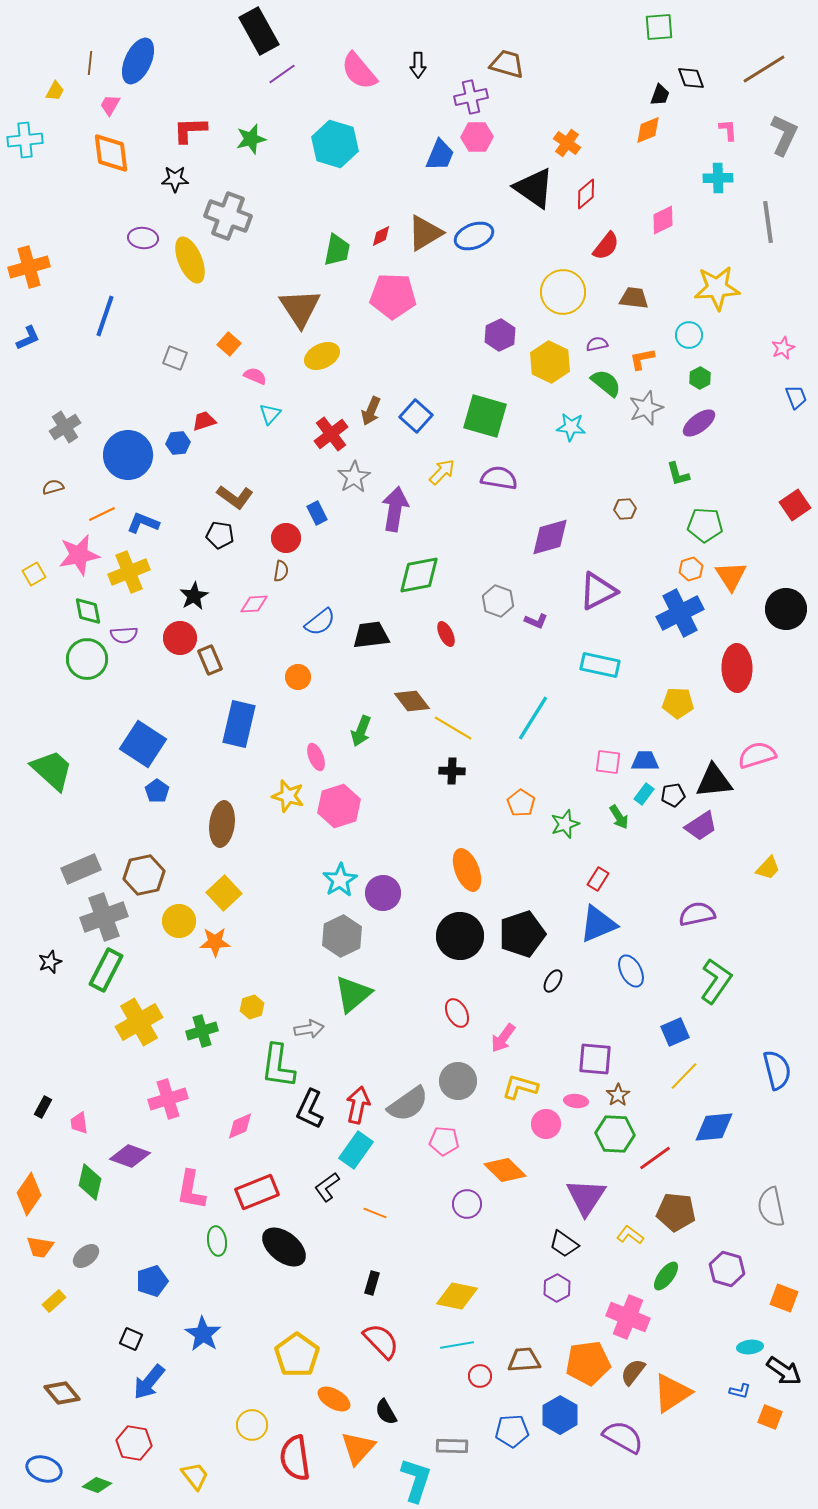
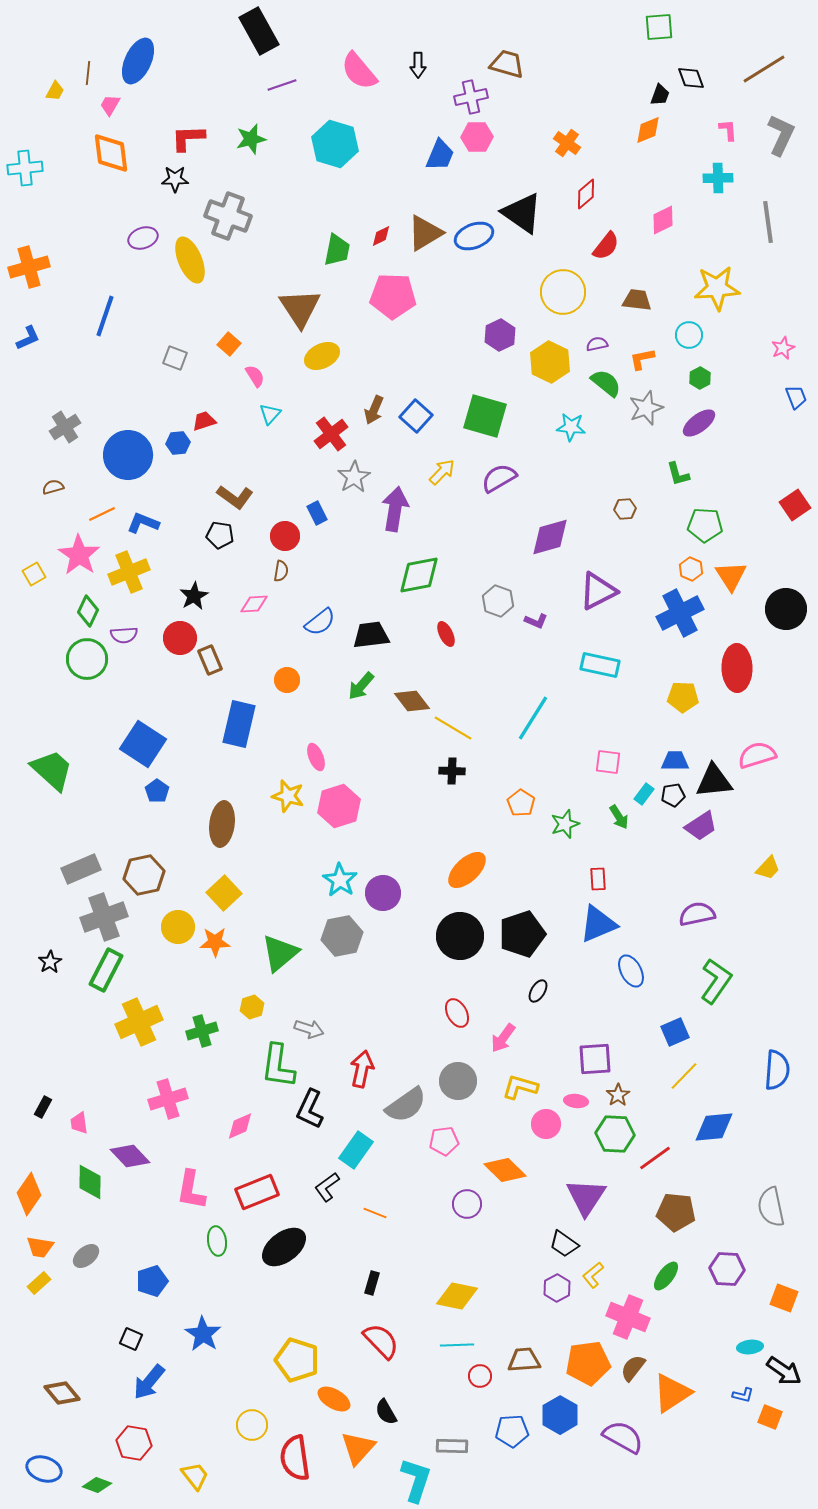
brown line at (90, 63): moved 2 px left, 10 px down
purple line at (282, 74): moved 11 px down; rotated 16 degrees clockwise
red L-shape at (190, 130): moved 2 px left, 8 px down
gray L-shape at (784, 135): moved 3 px left
cyan cross at (25, 140): moved 28 px down
black triangle at (534, 188): moved 12 px left, 25 px down
purple ellipse at (143, 238): rotated 24 degrees counterclockwise
brown trapezoid at (634, 298): moved 3 px right, 2 px down
pink semicircle at (255, 376): rotated 35 degrees clockwise
brown arrow at (371, 411): moved 3 px right, 1 px up
purple semicircle at (499, 478): rotated 39 degrees counterclockwise
red circle at (286, 538): moved 1 px left, 2 px up
pink star at (79, 555): rotated 27 degrees counterclockwise
orange hexagon at (691, 569): rotated 20 degrees counterclockwise
green diamond at (88, 611): rotated 36 degrees clockwise
orange circle at (298, 677): moved 11 px left, 3 px down
yellow pentagon at (678, 703): moved 5 px right, 6 px up
green arrow at (361, 731): moved 45 px up; rotated 20 degrees clockwise
blue trapezoid at (645, 761): moved 30 px right
orange ellipse at (467, 870): rotated 69 degrees clockwise
red rectangle at (598, 879): rotated 35 degrees counterclockwise
cyan star at (340, 880): rotated 8 degrees counterclockwise
yellow circle at (179, 921): moved 1 px left, 6 px down
gray hexagon at (342, 936): rotated 15 degrees clockwise
black star at (50, 962): rotated 10 degrees counterclockwise
black ellipse at (553, 981): moved 15 px left, 10 px down
green triangle at (353, 994): moved 73 px left, 41 px up
yellow cross at (139, 1022): rotated 6 degrees clockwise
gray arrow at (309, 1029): rotated 28 degrees clockwise
purple square at (595, 1059): rotated 9 degrees counterclockwise
blue semicircle at (777, 1070): rotated 18 degrees clockwise
gray semicircle at (408, 1104): moved 2 px left, 1 px down
red arrow at (358, 1105): moved 4 px right, 36 px up
pink pentagon at (444, 1141): rotated 12 degrees counterclockwise
purple diamond at (130, 1156): rotated 27 degrees clockwise
green diamond at (90, 1182): rotated 12 degrees counterclockwise
yellow L-shape at (630, 1235): moved 37 px left, 40 px down; rotated 76 degrees counterclockwise
black ellipse at (284, 1247): rotated 75 degrees counterclockwise
purple hexagon at (727, 1269): rotated 12 degrees counterclockwise
yellow rectangle at (54, 1301): moved 15 px left, 18 px up
cyan line at (457, 1345): rotated 8 degrees clockwise
yellow pentagon at (297, 1355): moved 5 px down; rotated 18 degrees counterclockwise
brown semicircle at (633, 1372): moved 4 px up
blue L-shape at (740, 1391): moved 3 px right, 4 px down
